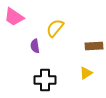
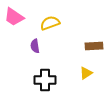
yellow semicircle: moved 5 px left, 5 px up; rotated 30 degrees clockwise
